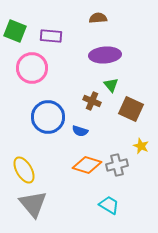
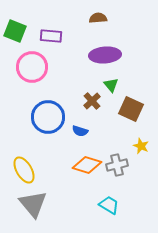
pink circle: moved 1 px up
brown cross: rotated 24 degrees clockwise
